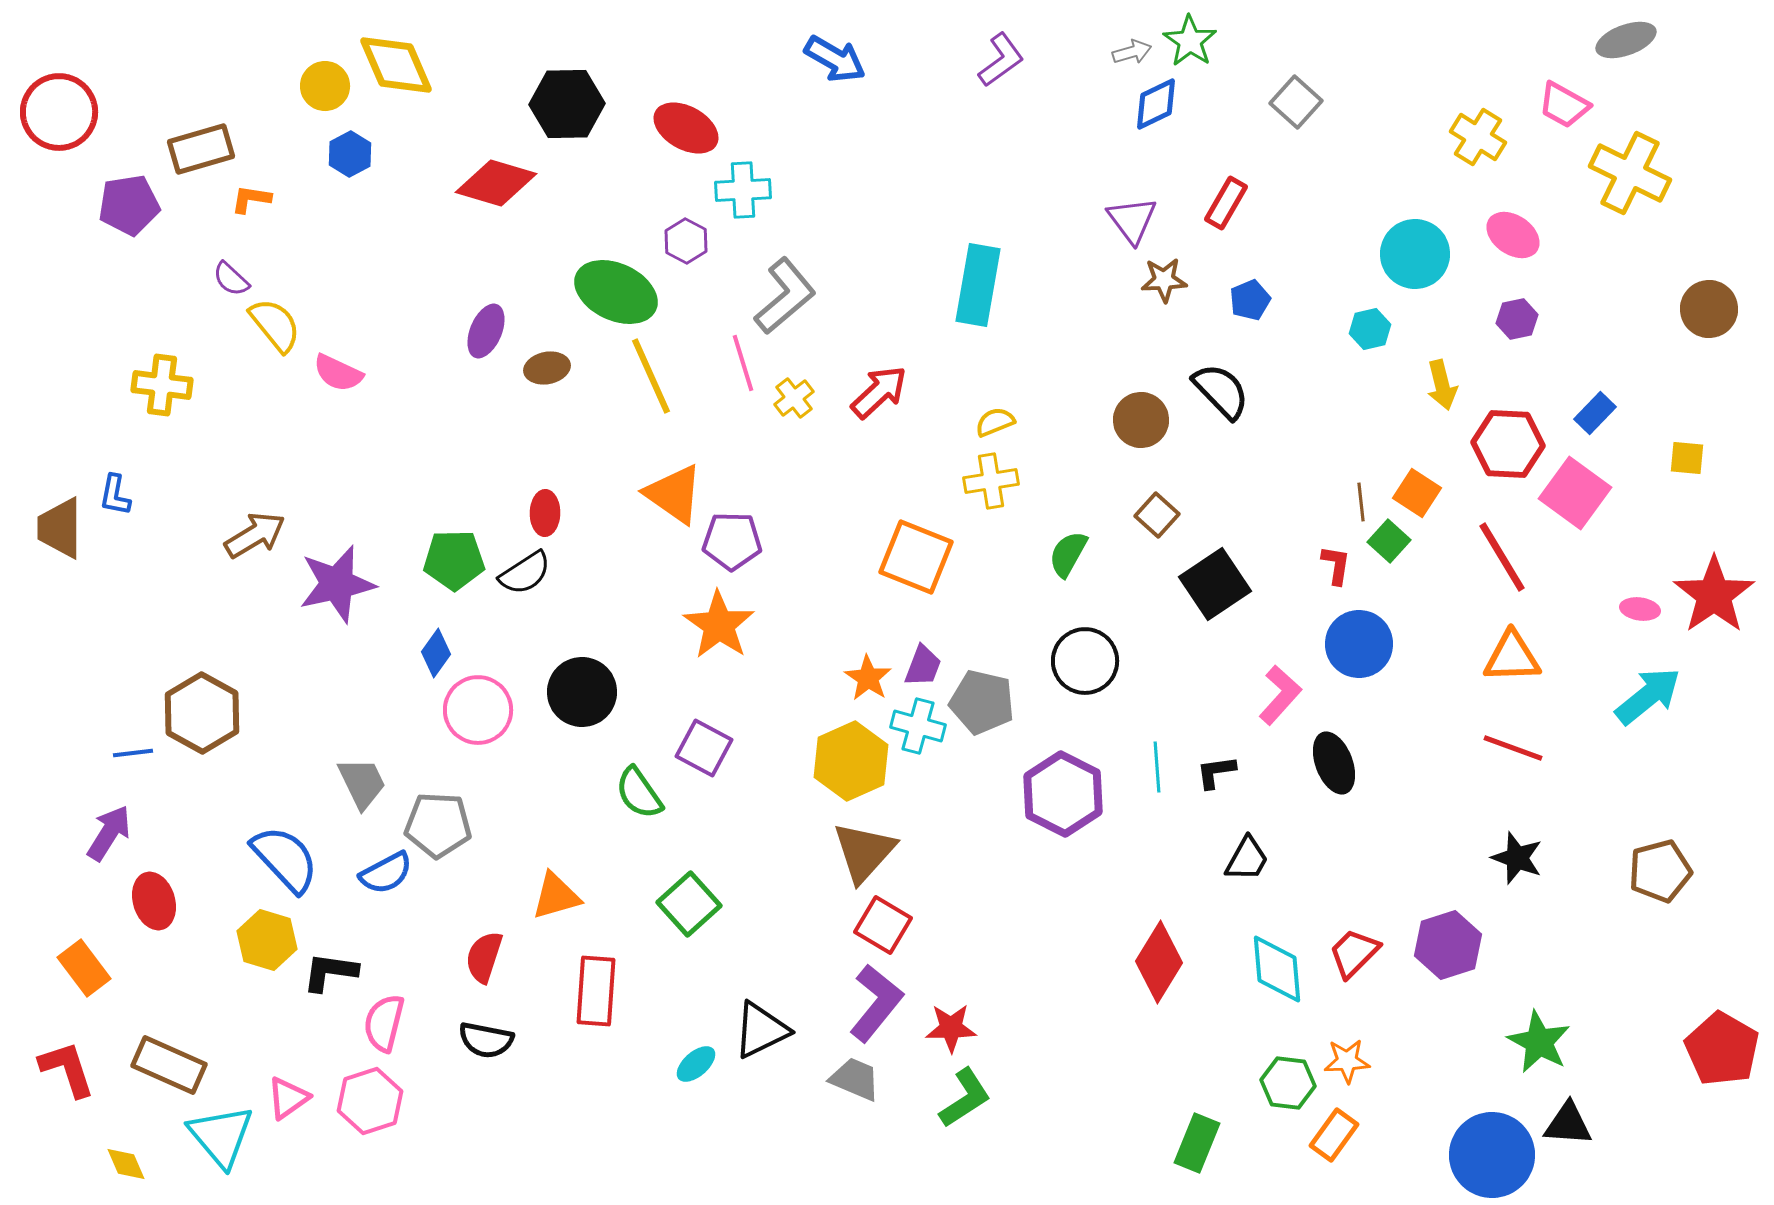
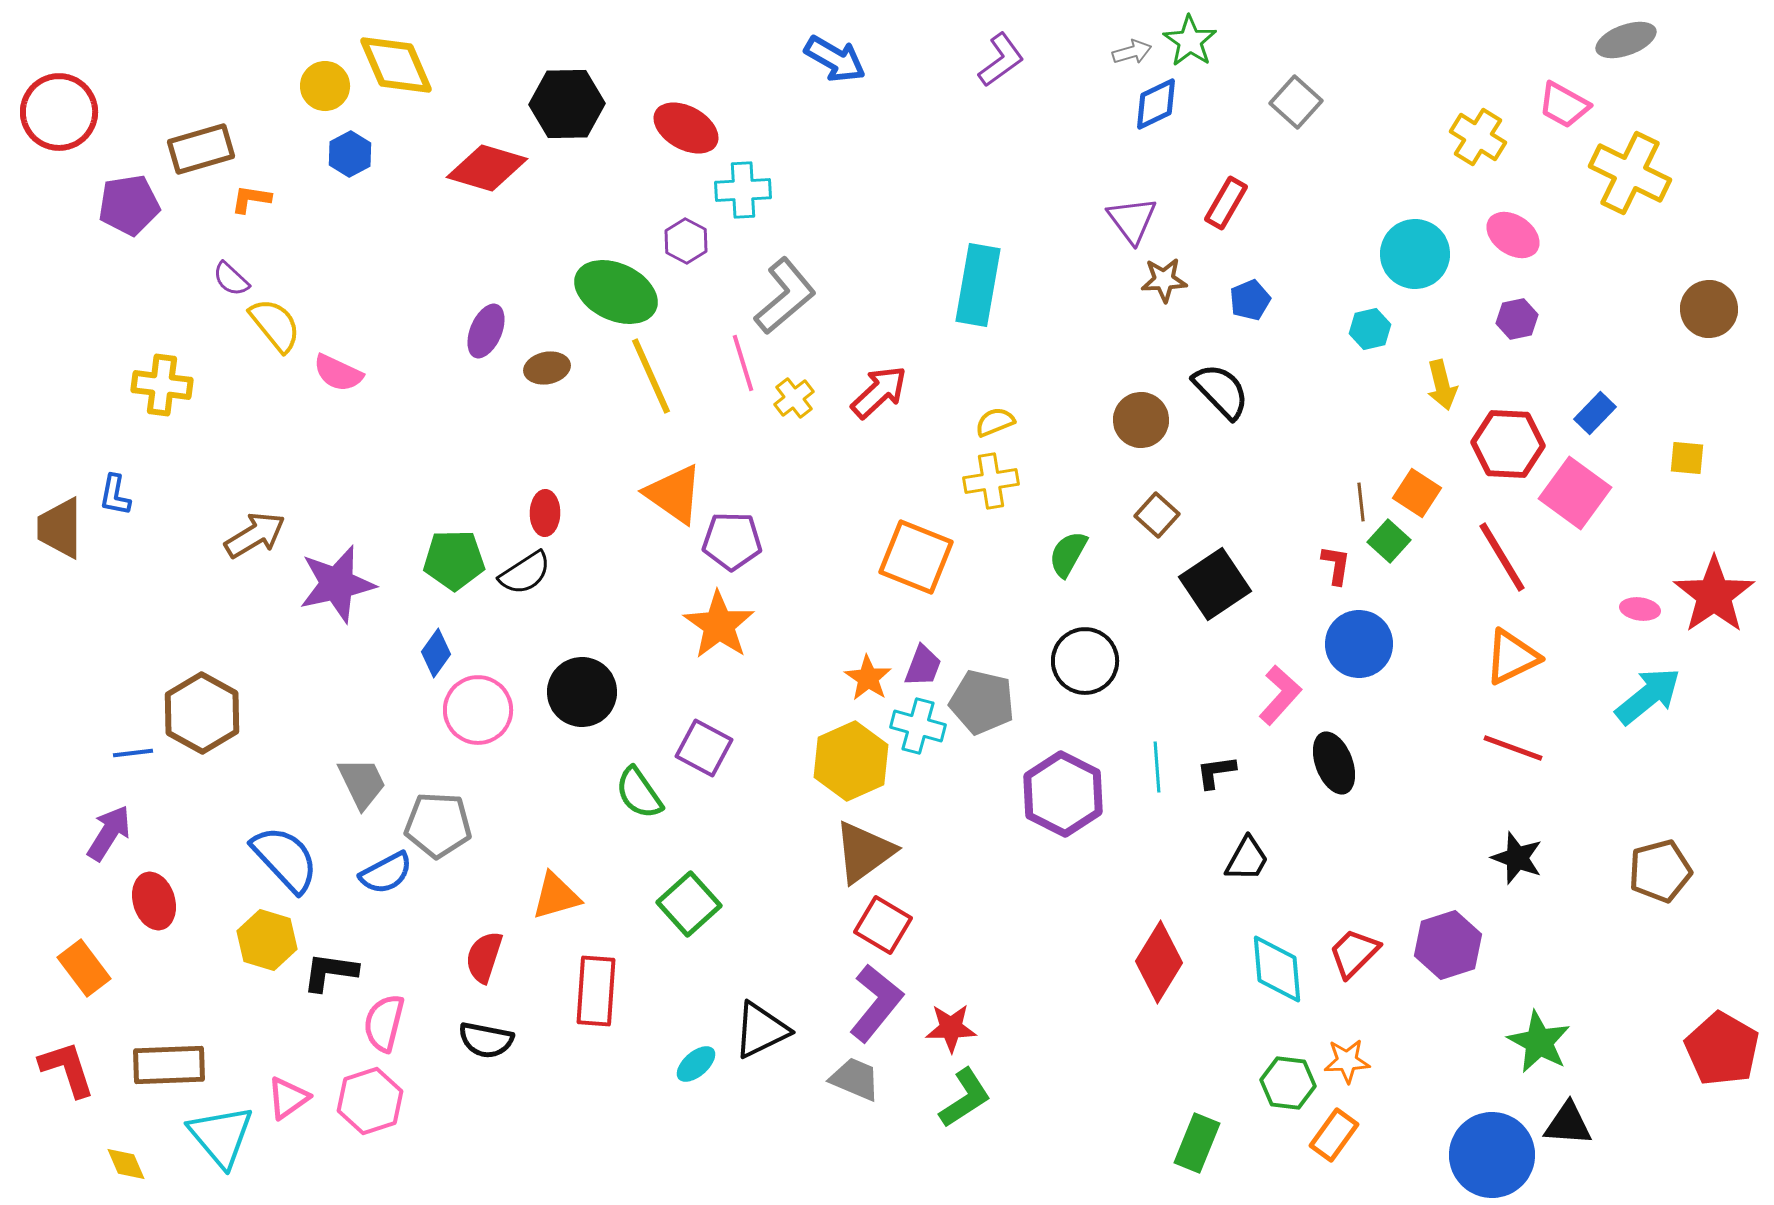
red diamond at (496, 183): moved 9 px left, 15 px up
orange triangle at (1512, 657): rotated 24 degrees counterclockwise
brown triangle at (864, 852): rotated 12 degrees clockwise
brown rectangle at (169, 1065): rotated 26 degrees counterclockwise
